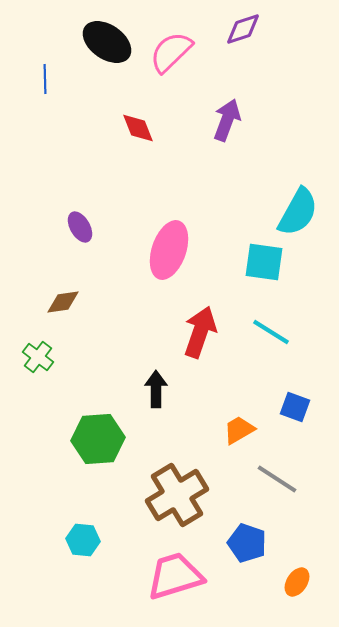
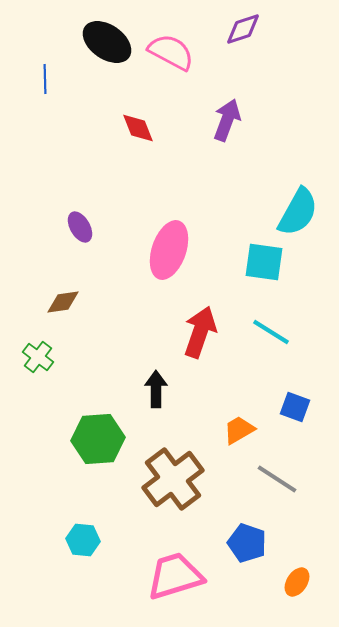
pink semicircle: rotated 72 degrees clockwise
brown cross: moved 4 px left, 16 px up; rotated 6 degrees counterclockwise
